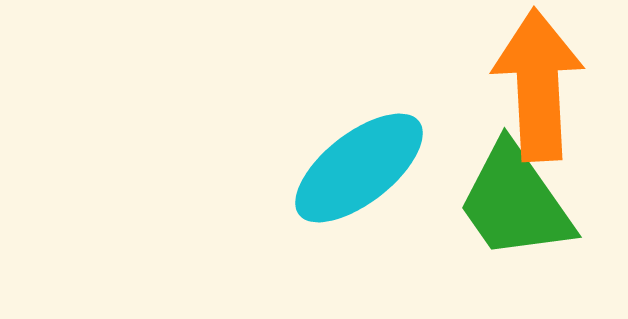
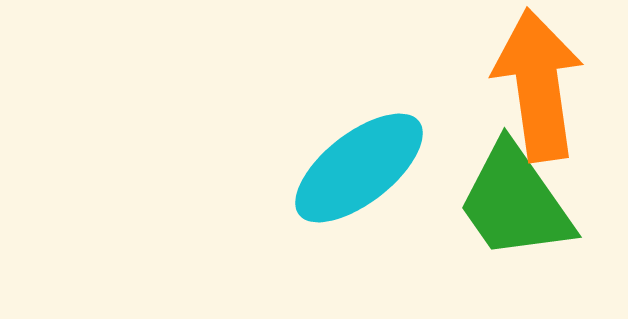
orange arrow: rotated 5 degrees counterclockwise
